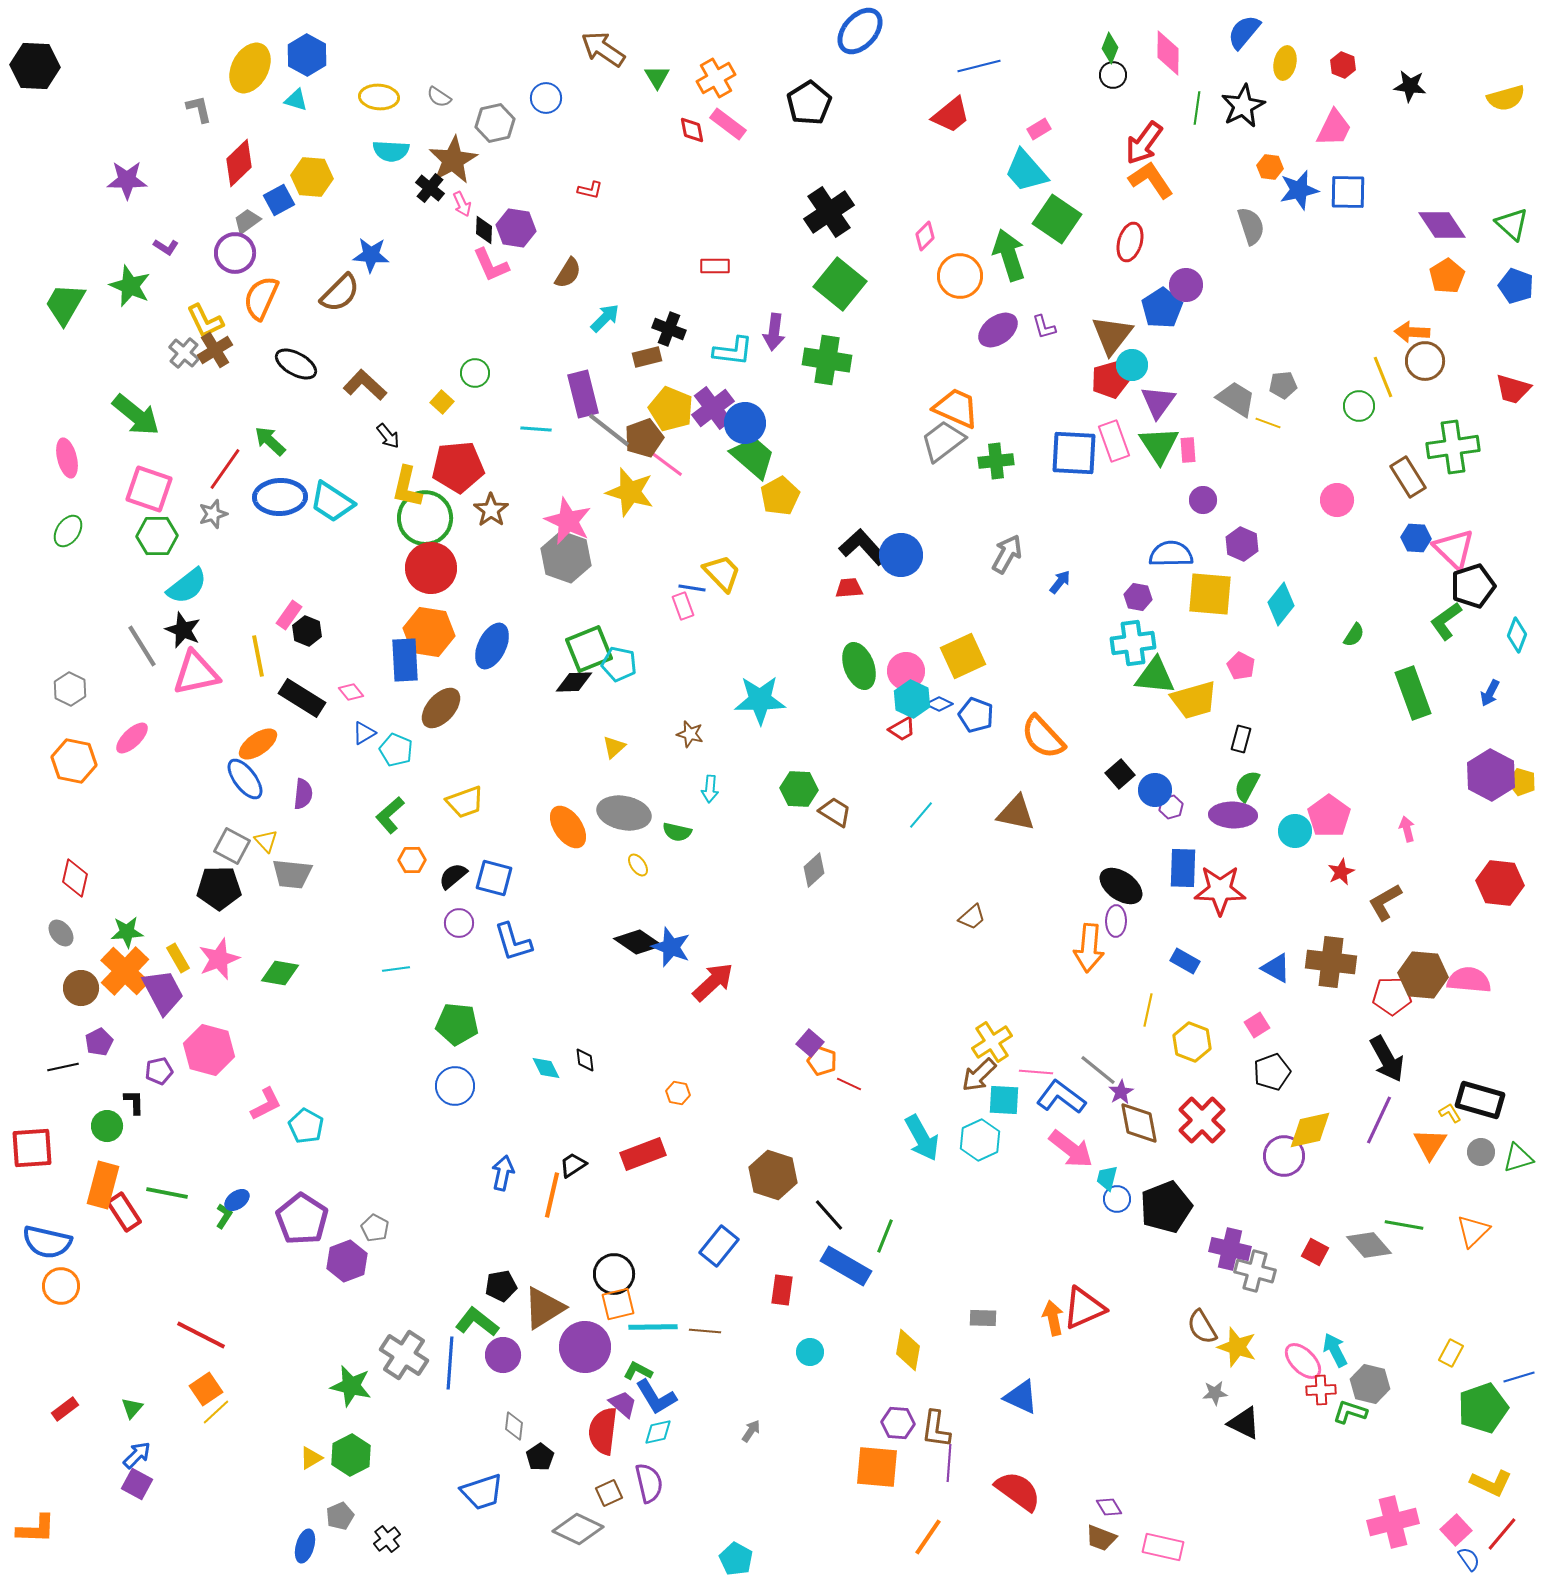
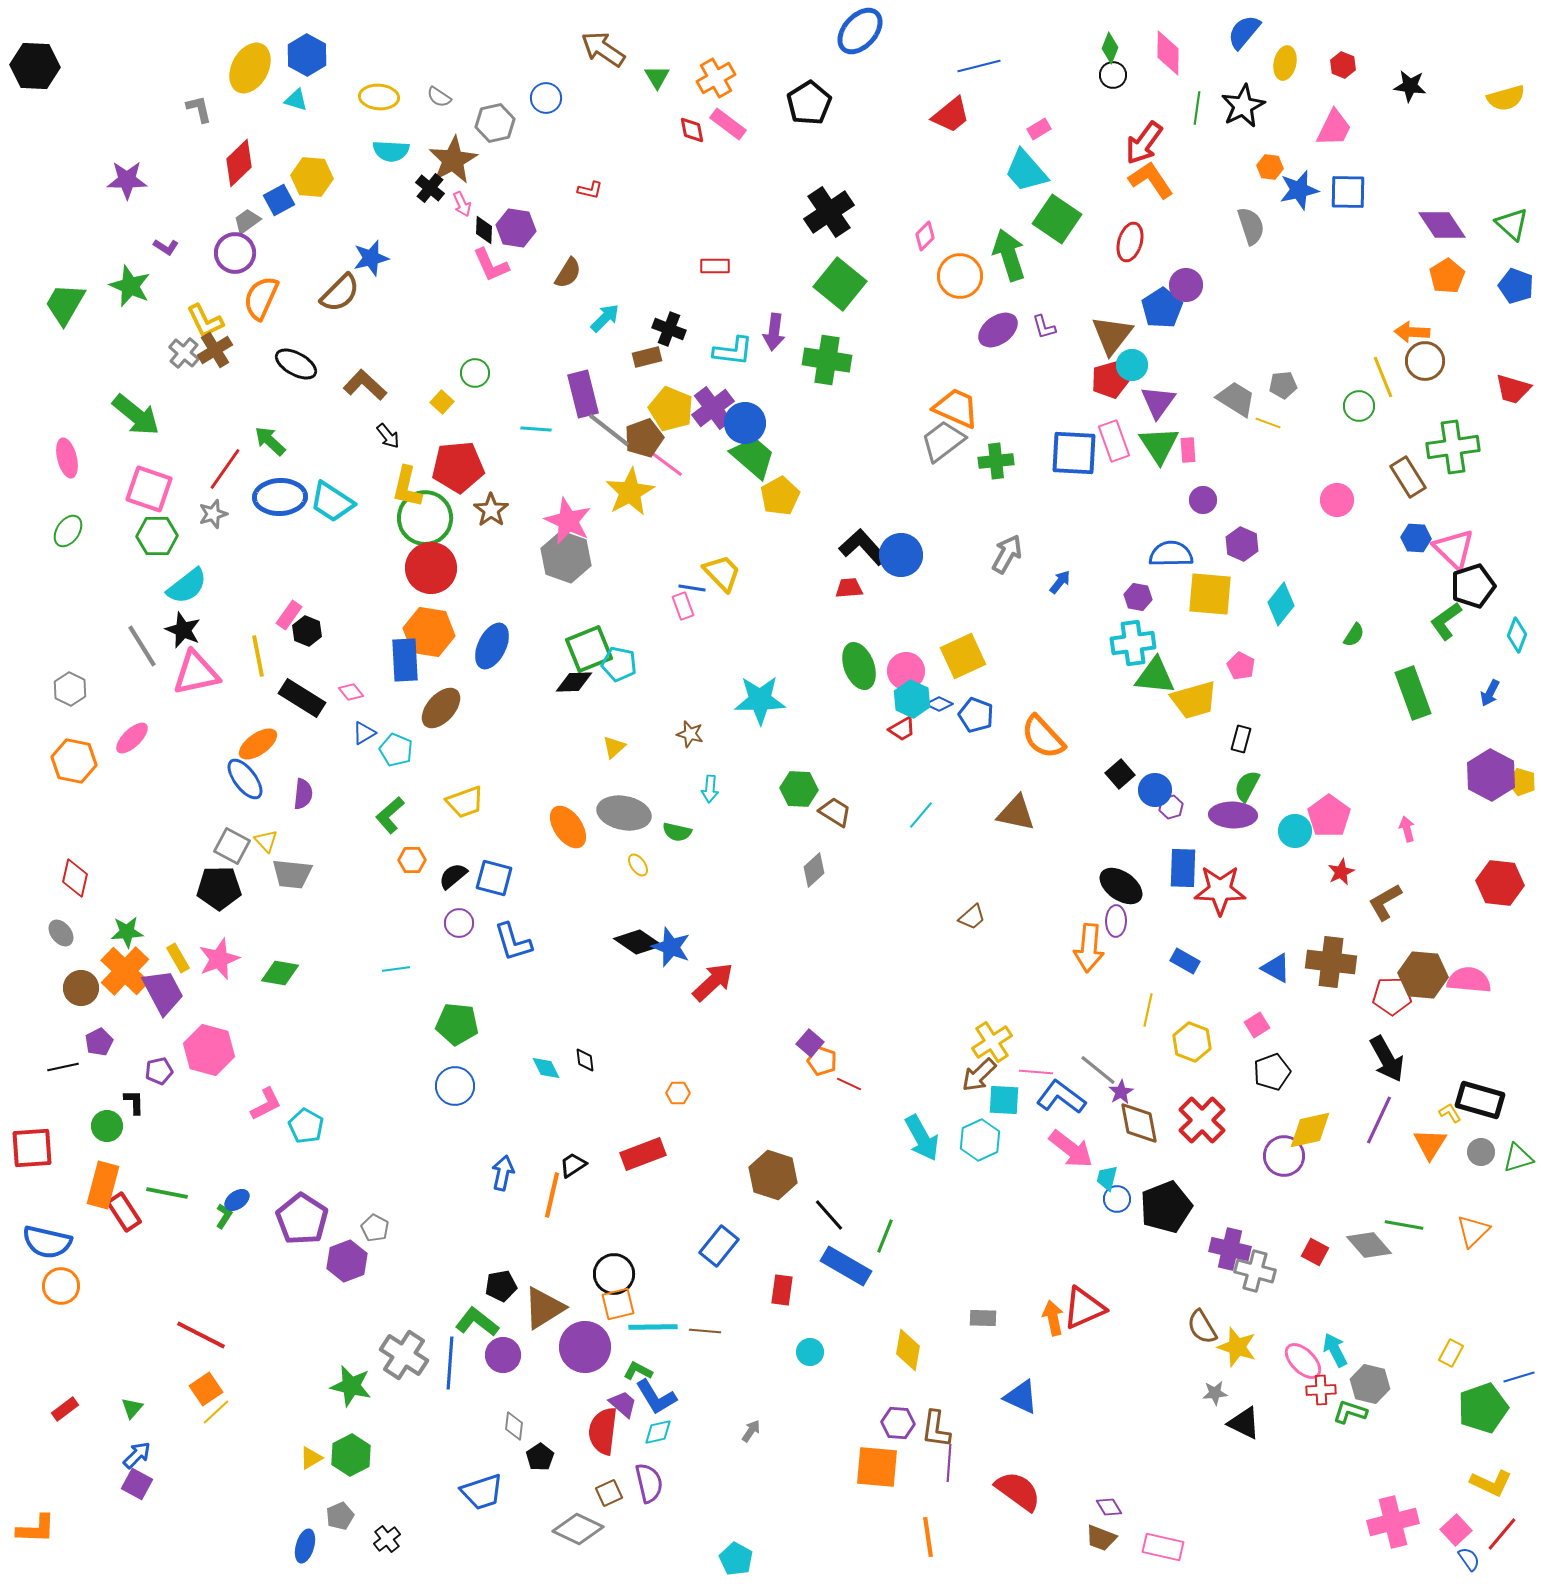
blue star at (371, 255): moved 3 px down; rotated 18 degrees counterclockwise
yellow star at (630, 492): rotated 27 degrees clockwise
orange hexagon at (678, 1093): rotated 10 degrees counterclockwise
orange line at (928, 1537): rotated 42 degrees counterclockwise
